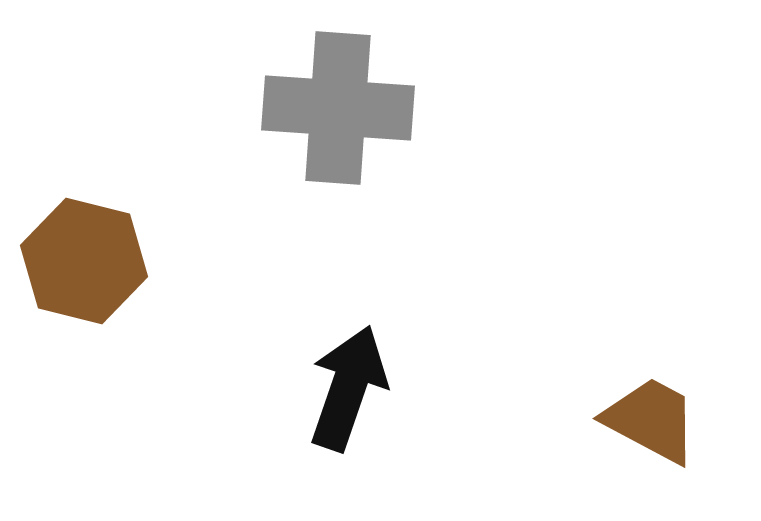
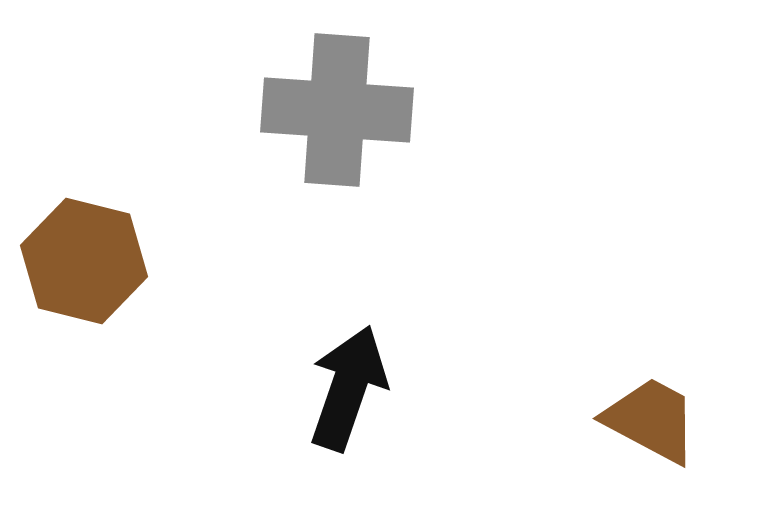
gray cross: moved 1 px left, 2 px down
